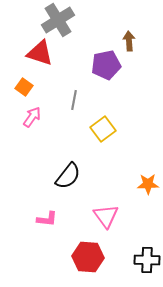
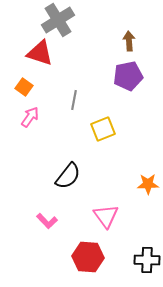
purple pentagon: moved 22 px right, 11 px down
pink arrow: moved 2 px left
yellow square: rotated 15 degrees clockwise
pink L-shape: moved 2 px down; rotated 40 degrees clockwise
